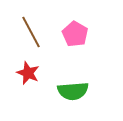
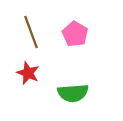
brown line: rotated 8 degrees clockwise
green semicircle: moved 2 px down
